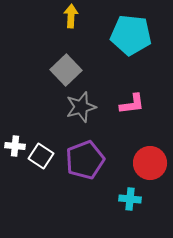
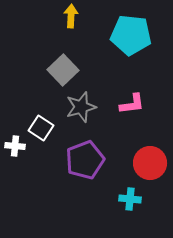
gray square: moved 3 px left
white square: moved 28 px up
